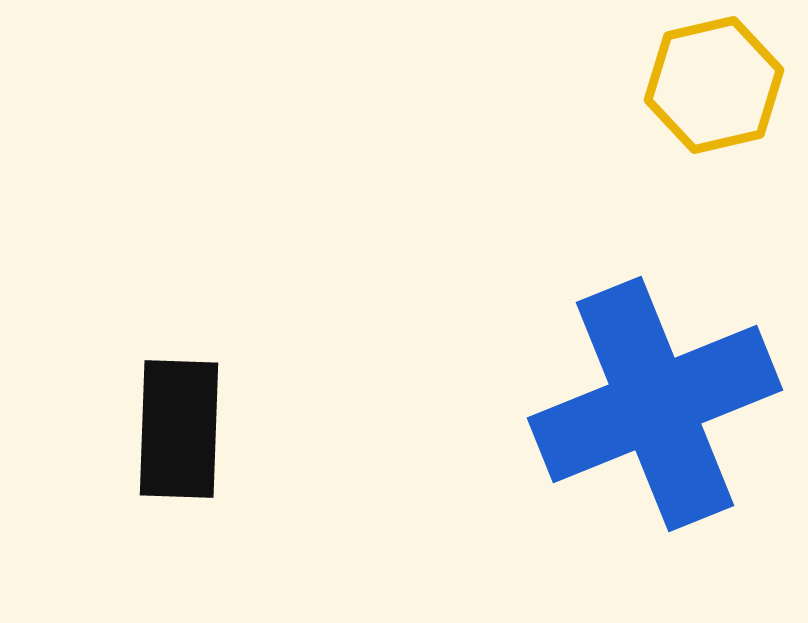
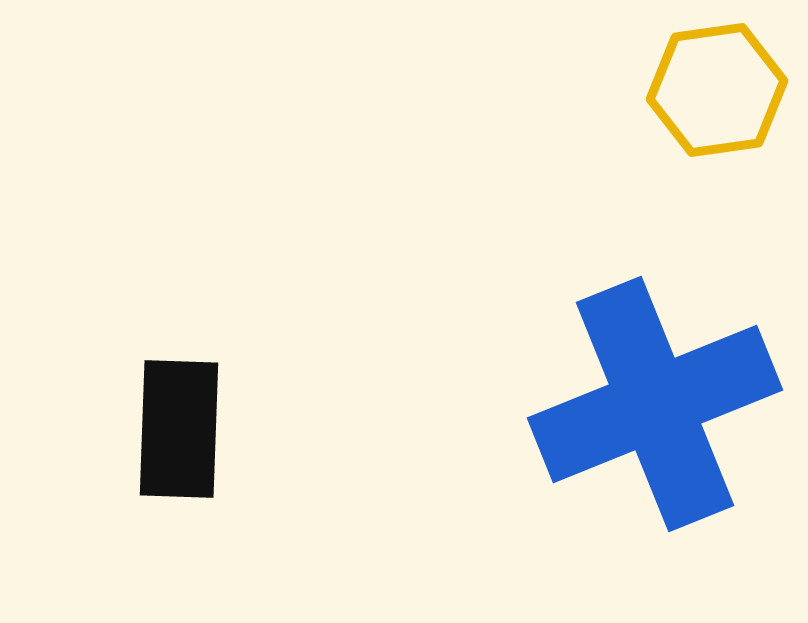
yellow hexagon: moved 3 px right, 5 px down; rotated 5 degrees clockwise
